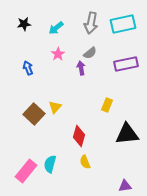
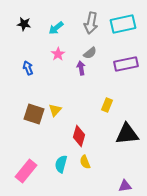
black star: rotated 16 degrees clockwise
yellow triangle: moved 3 px down
brown square: rotated 25 degrees counterclockwise
cyan semicircle: moved 11 px right
